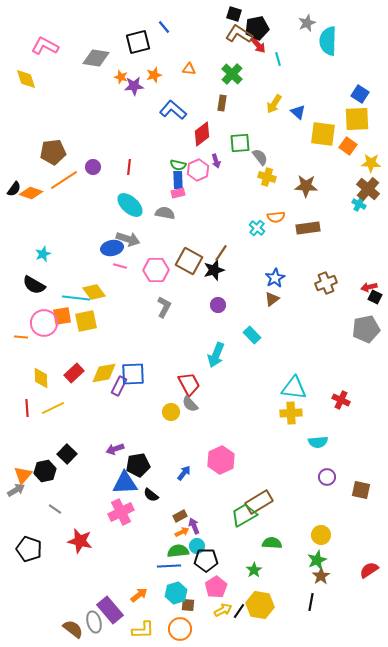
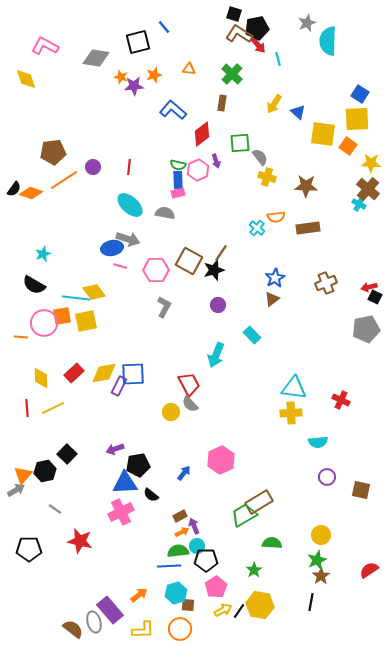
black pentagon at (29, 549): rotated 20 degrees counterclockwise
